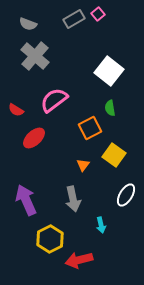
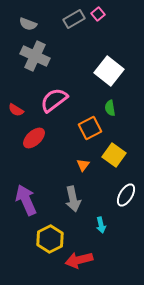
gray cross: rotated 16 degrees counterclockwise
